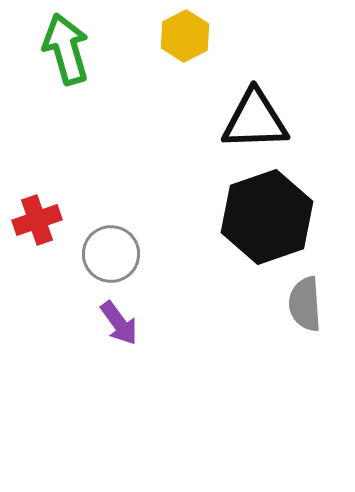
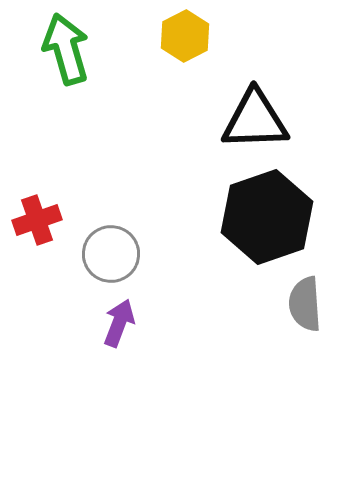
purple arrow: rotated 123 degrees counterclockwise
